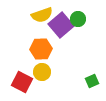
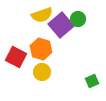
orange hexagon: rotated 20 degrees clockwise
red square: moved 6 px left, 25 px up
